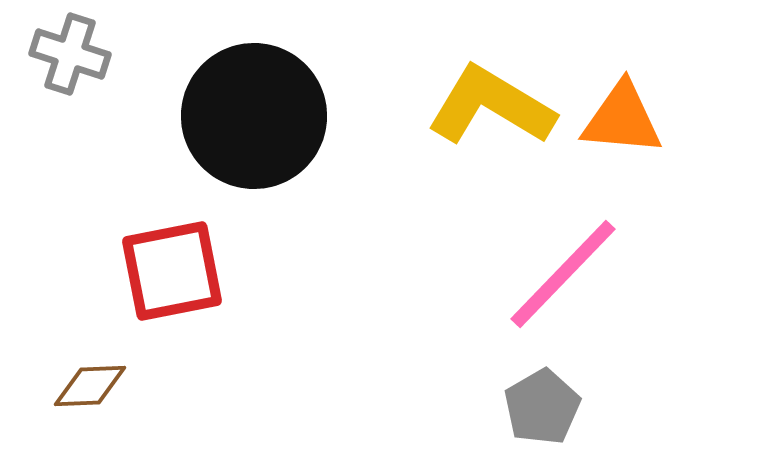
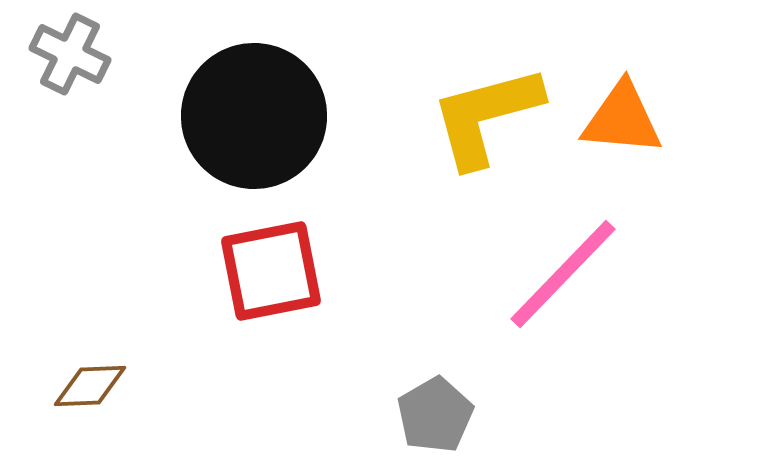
gray cross: rotated 8 degrees clockwise
yellow L-shape: moved 5 px left, 10 px down; rotated 46 degrees counterclockwise
red square: moved 99 px right
gray pentagon: moved 107 px left, 8 px down
